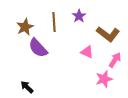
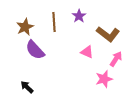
purple semicircle: moved 3 px left, 2 px down
pink arrow: moved 1 px right, 1 px up
